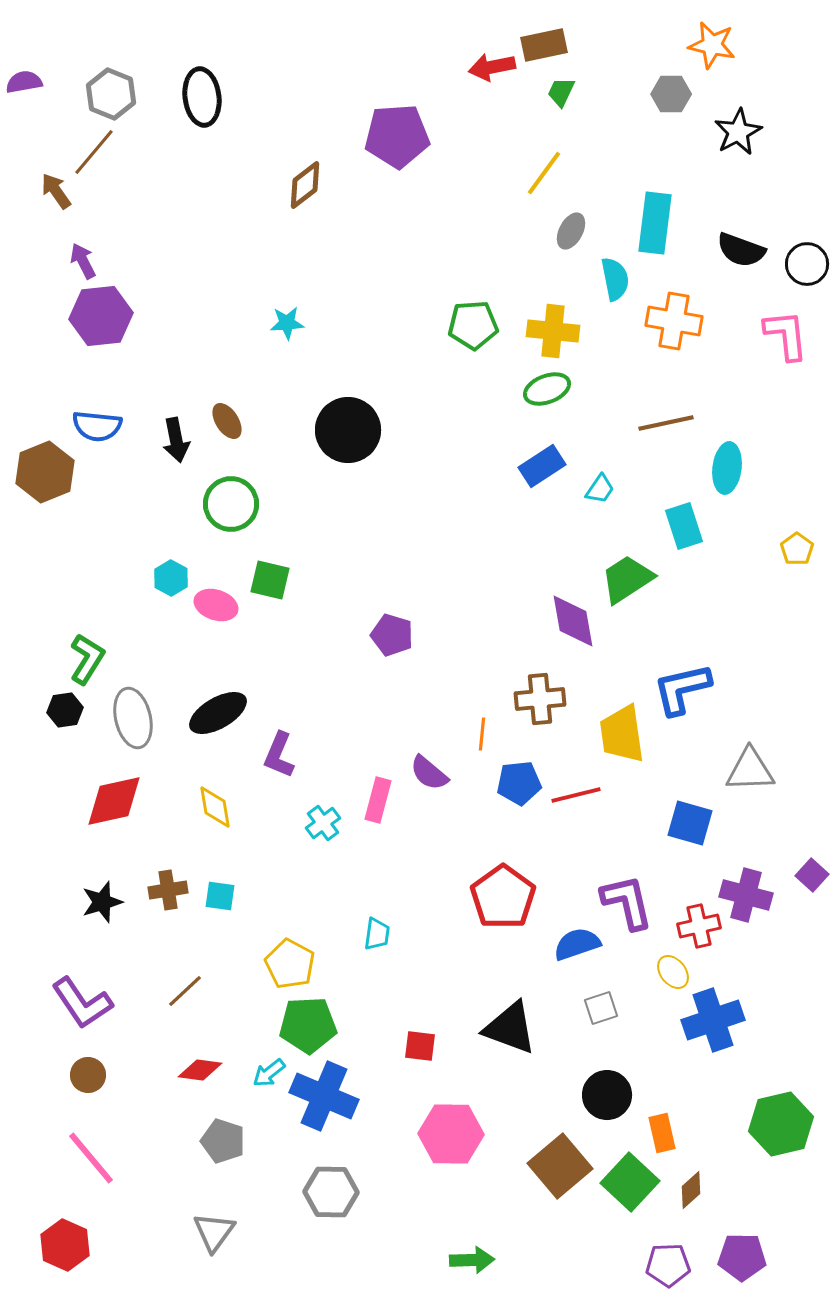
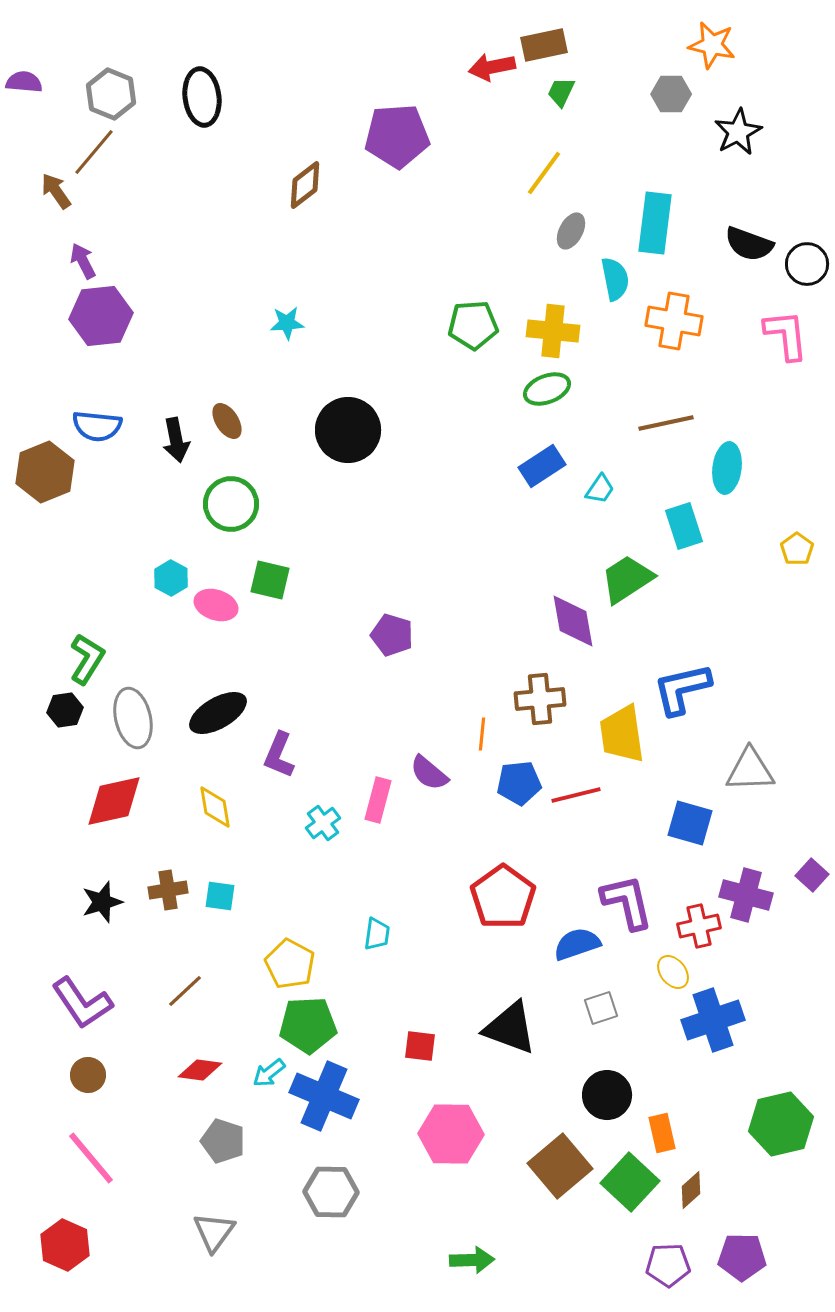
purple semicircle at (24, 82): rotated 15 degrees clockwise
black semicircle at (741, 250): moved 8 px right, 6 px up
